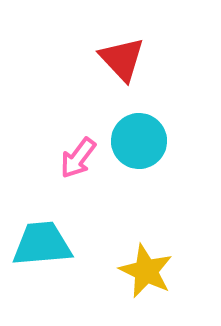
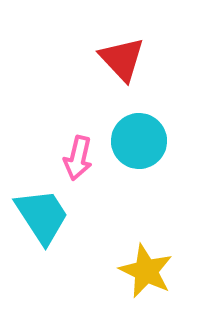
pink arrow: rotated 24 degrees counterclockwise
cyan trapezoid: moved 28 px up; rotated 62 degrees clockwise
